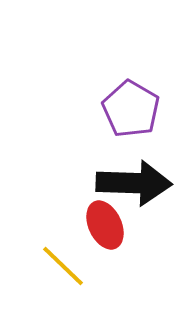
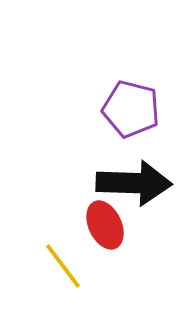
purple pentagon: rotated 16 degrees counterclockwise
yellow line: rotated 9 degrees clockwise
